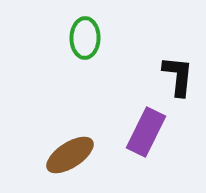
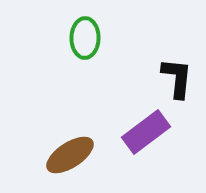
black L-shape: moved 1 px left, 2 px down
purple rectangle: rotated 27 degrees clockwise
